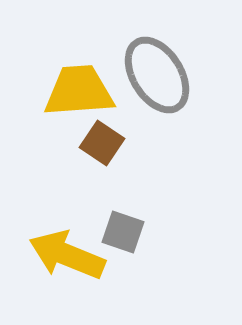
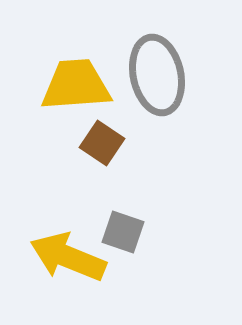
gray ellipse: rotated 20 degrees clockwise
yellow trapezoid: moved 3 px left, 6 px up
yellow arrow: moved 1 px right, 2 px down
